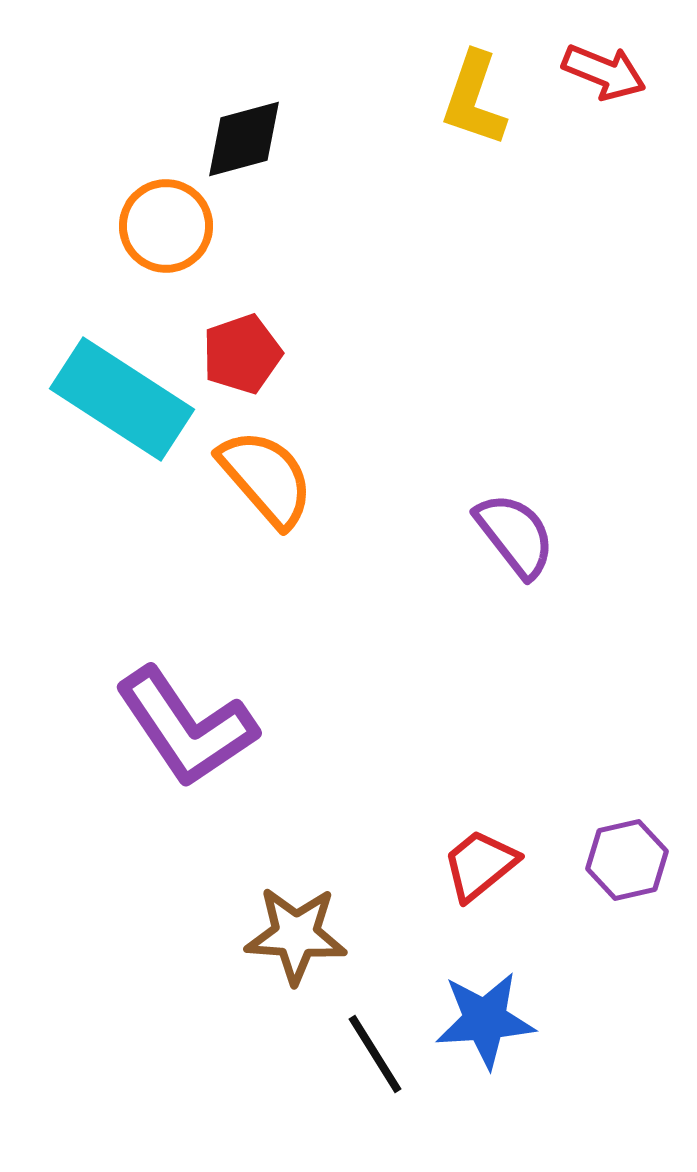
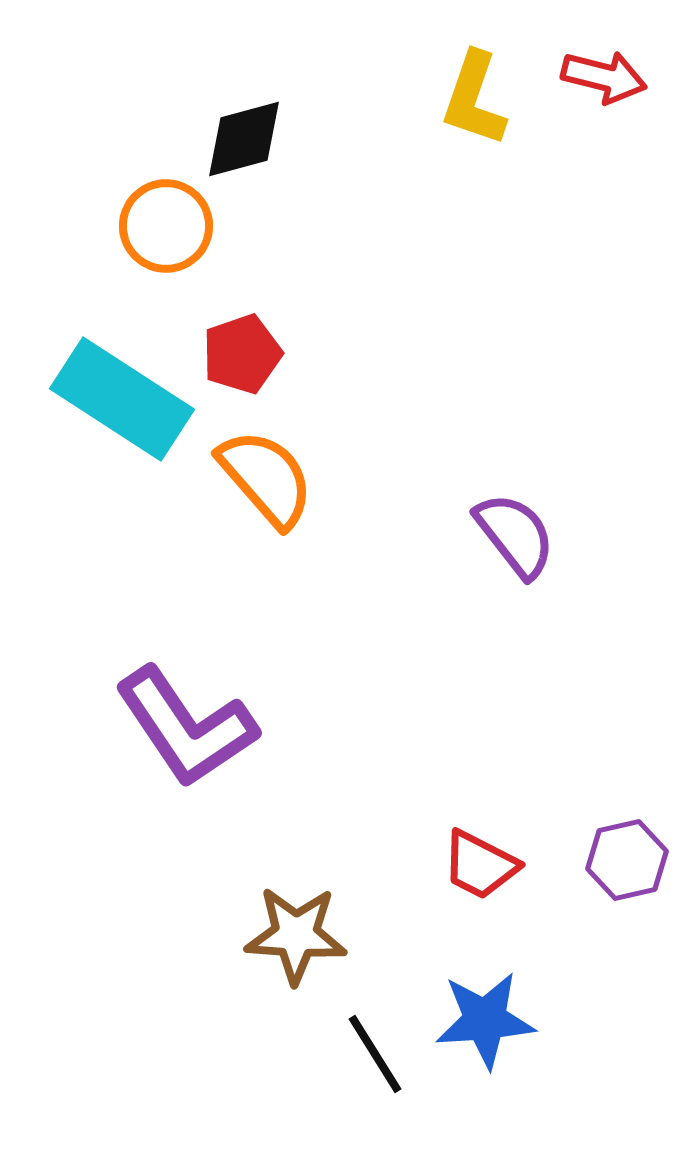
red arrow: moved 5 px down; rotated 8 degrees counterclockwise
red trapezoid: rotated 114 degrees counterclockwise
